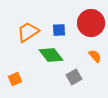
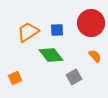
blue square: moved 2 px left
orange square: moved 1 px up
